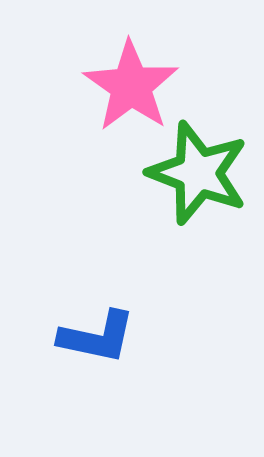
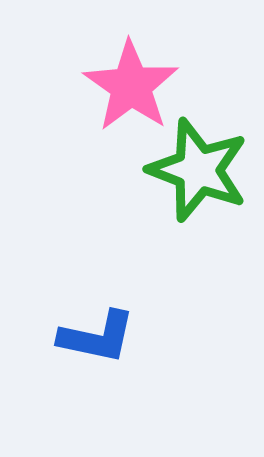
green star: moved 3 px up
